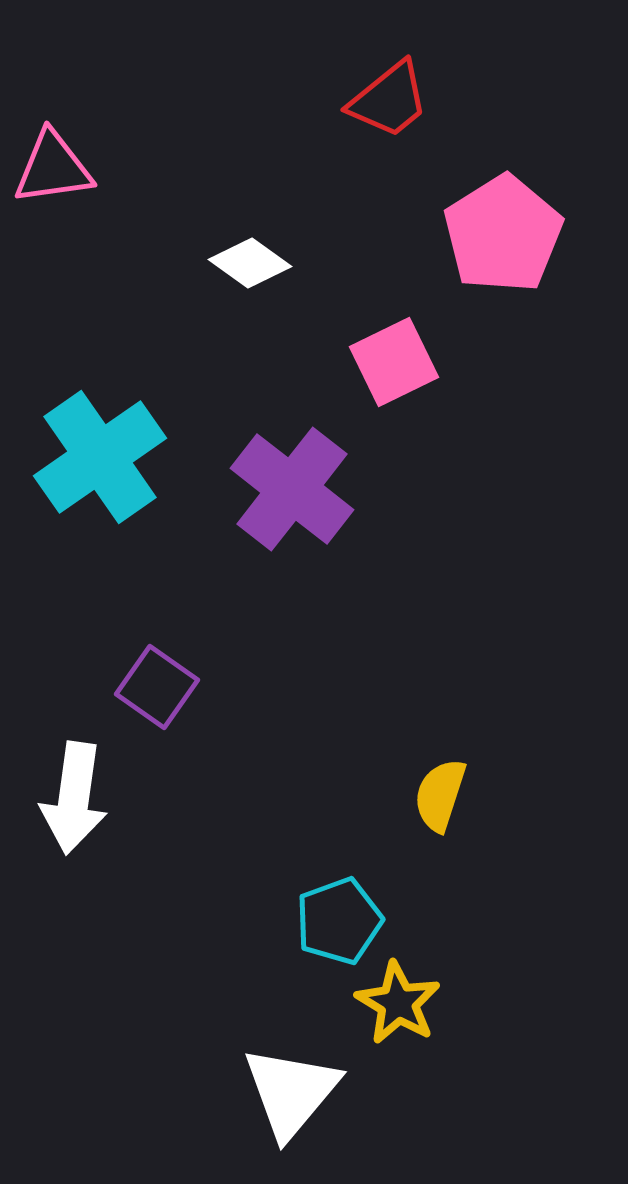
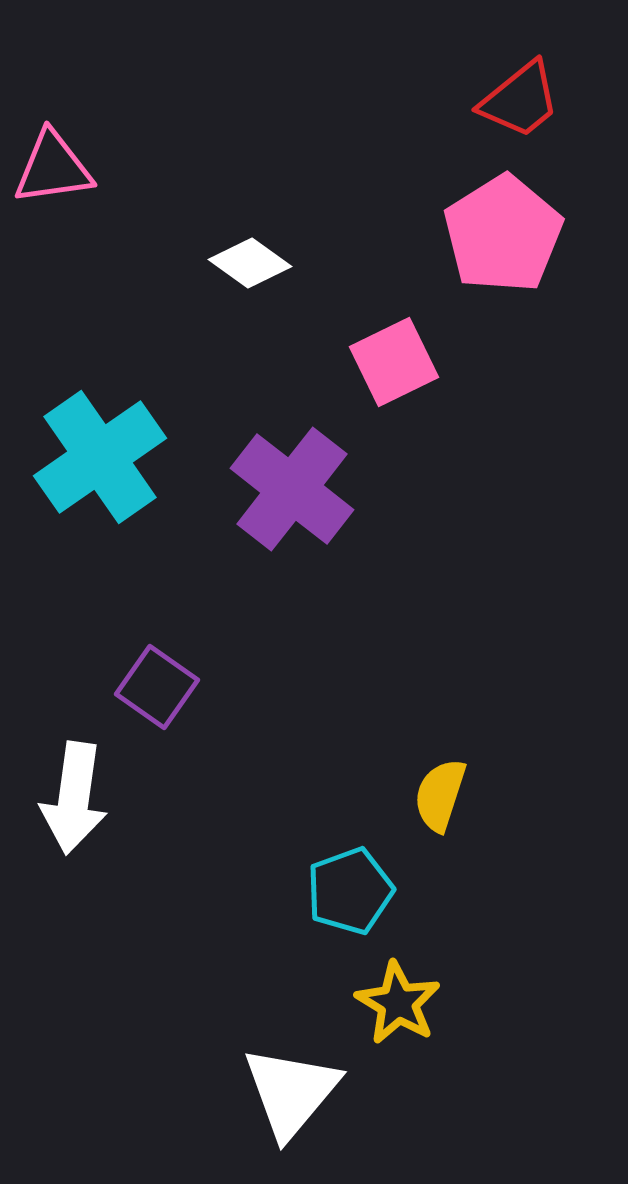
red trapezoid: moved 131 px right
cyan pentagon: moved 11 px right, 30 px up
